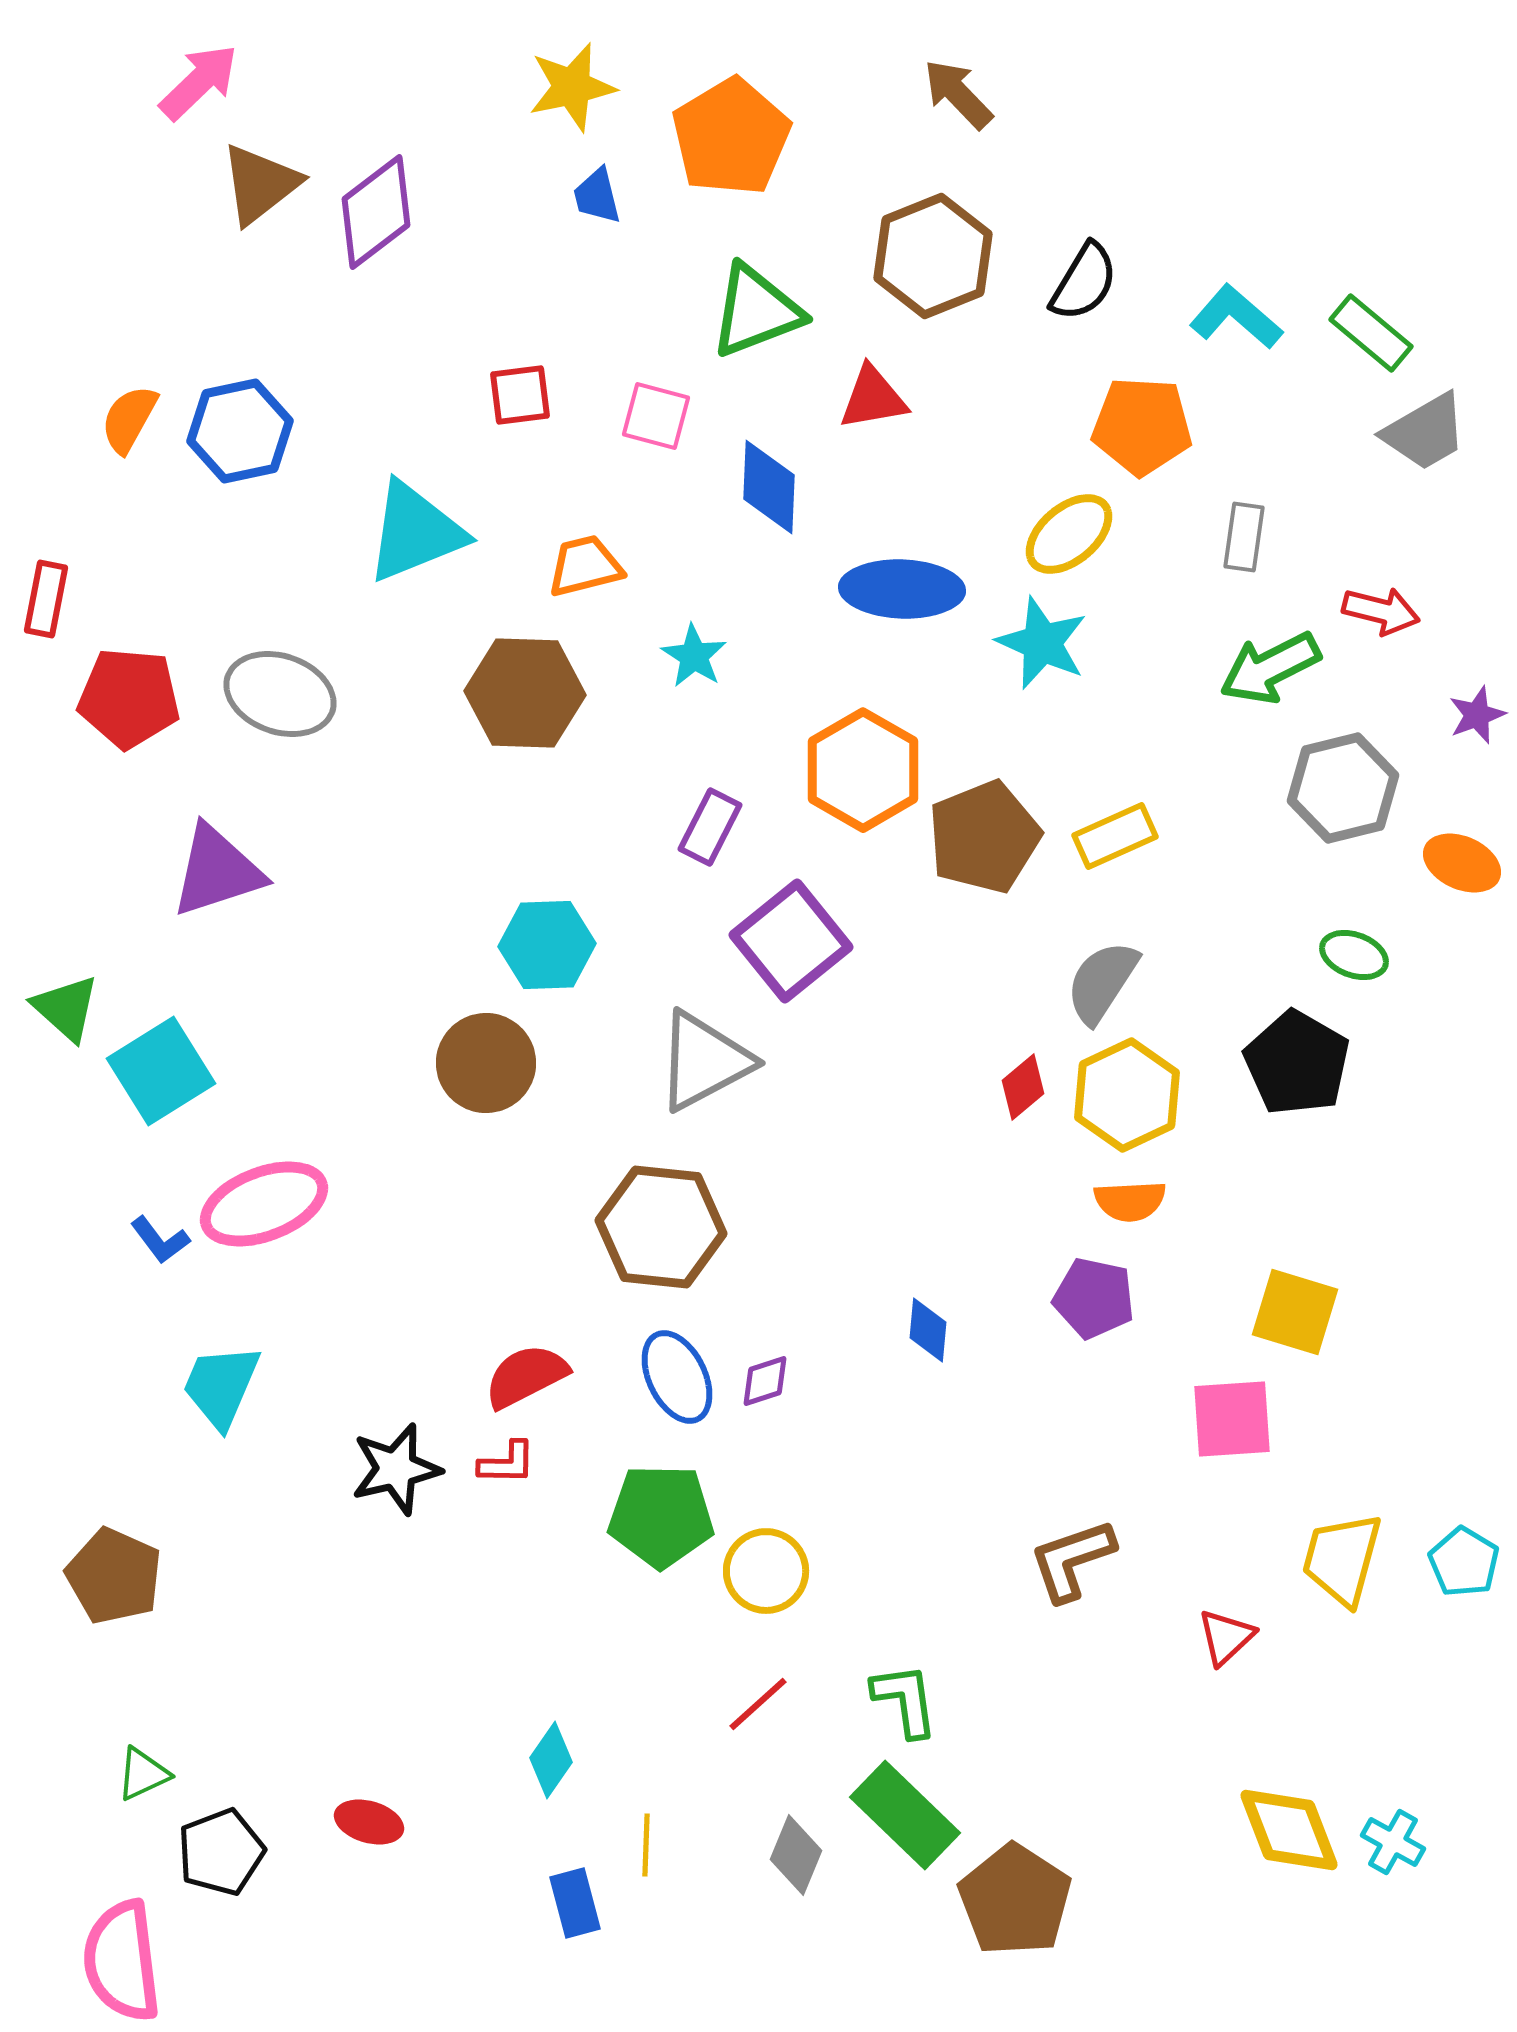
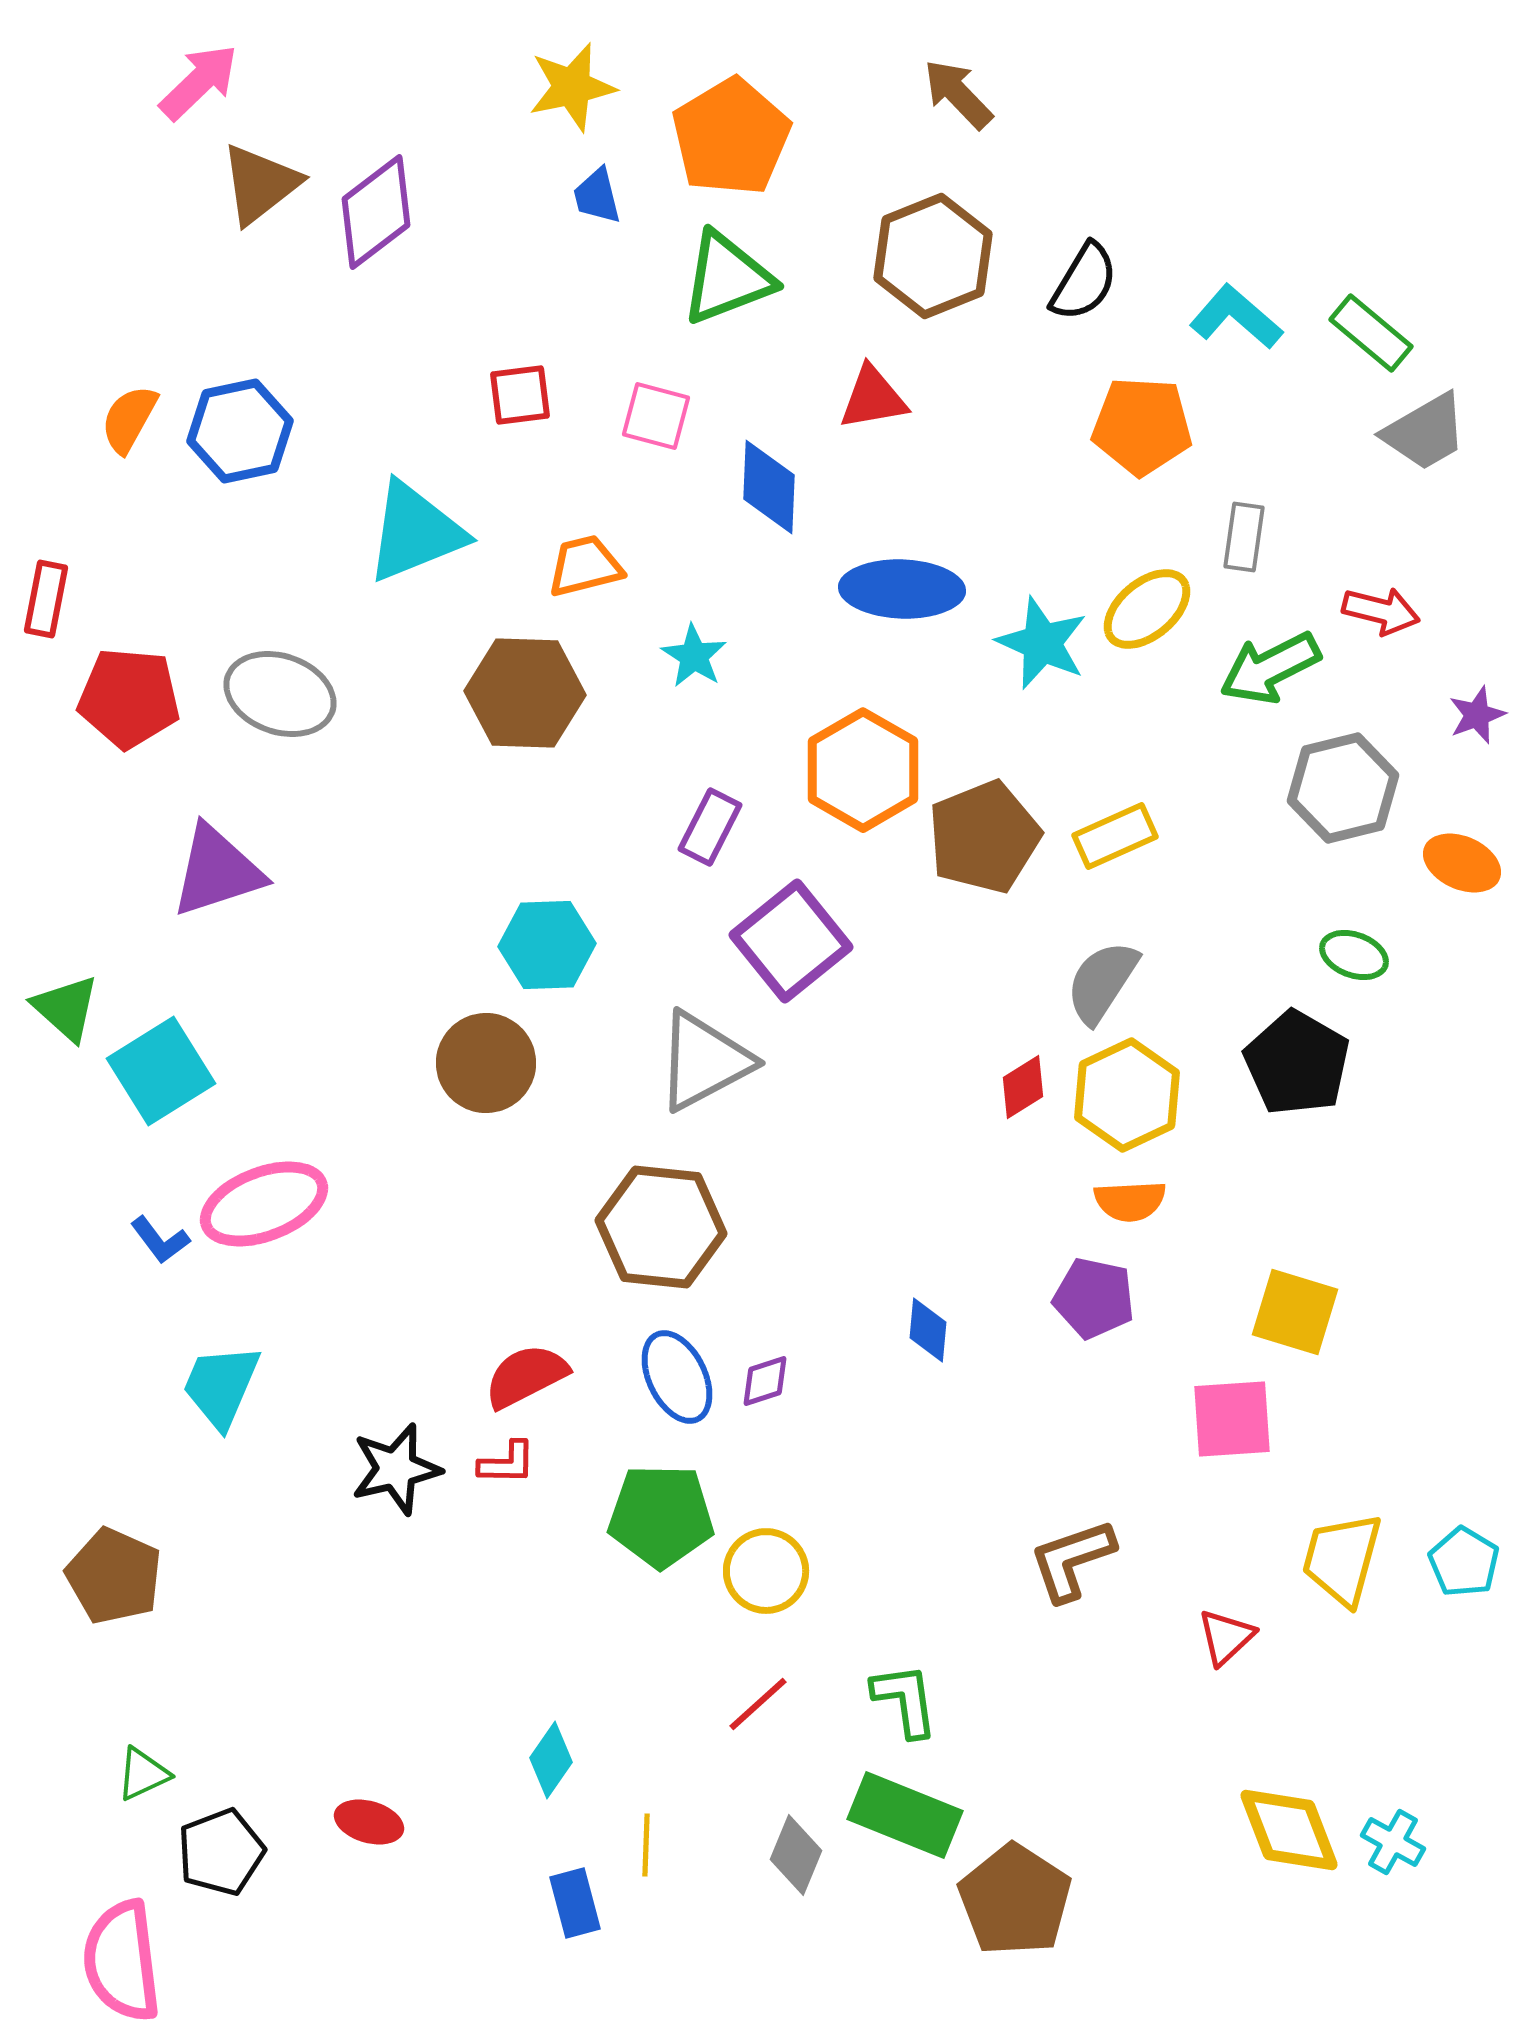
green triangle at (756, 311): moved 29 px left, 33 px up
yellow ellipse at (1069, 534): moved 78 px right, 75 px down
red diamond at (1023, 1087): rotated 8 degrees clockwise
green rectangle at (905, 1815): rotated 22 degrees counterclockwise
